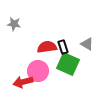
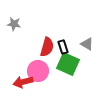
red semicircle: rotated 114 degrees clockwise
